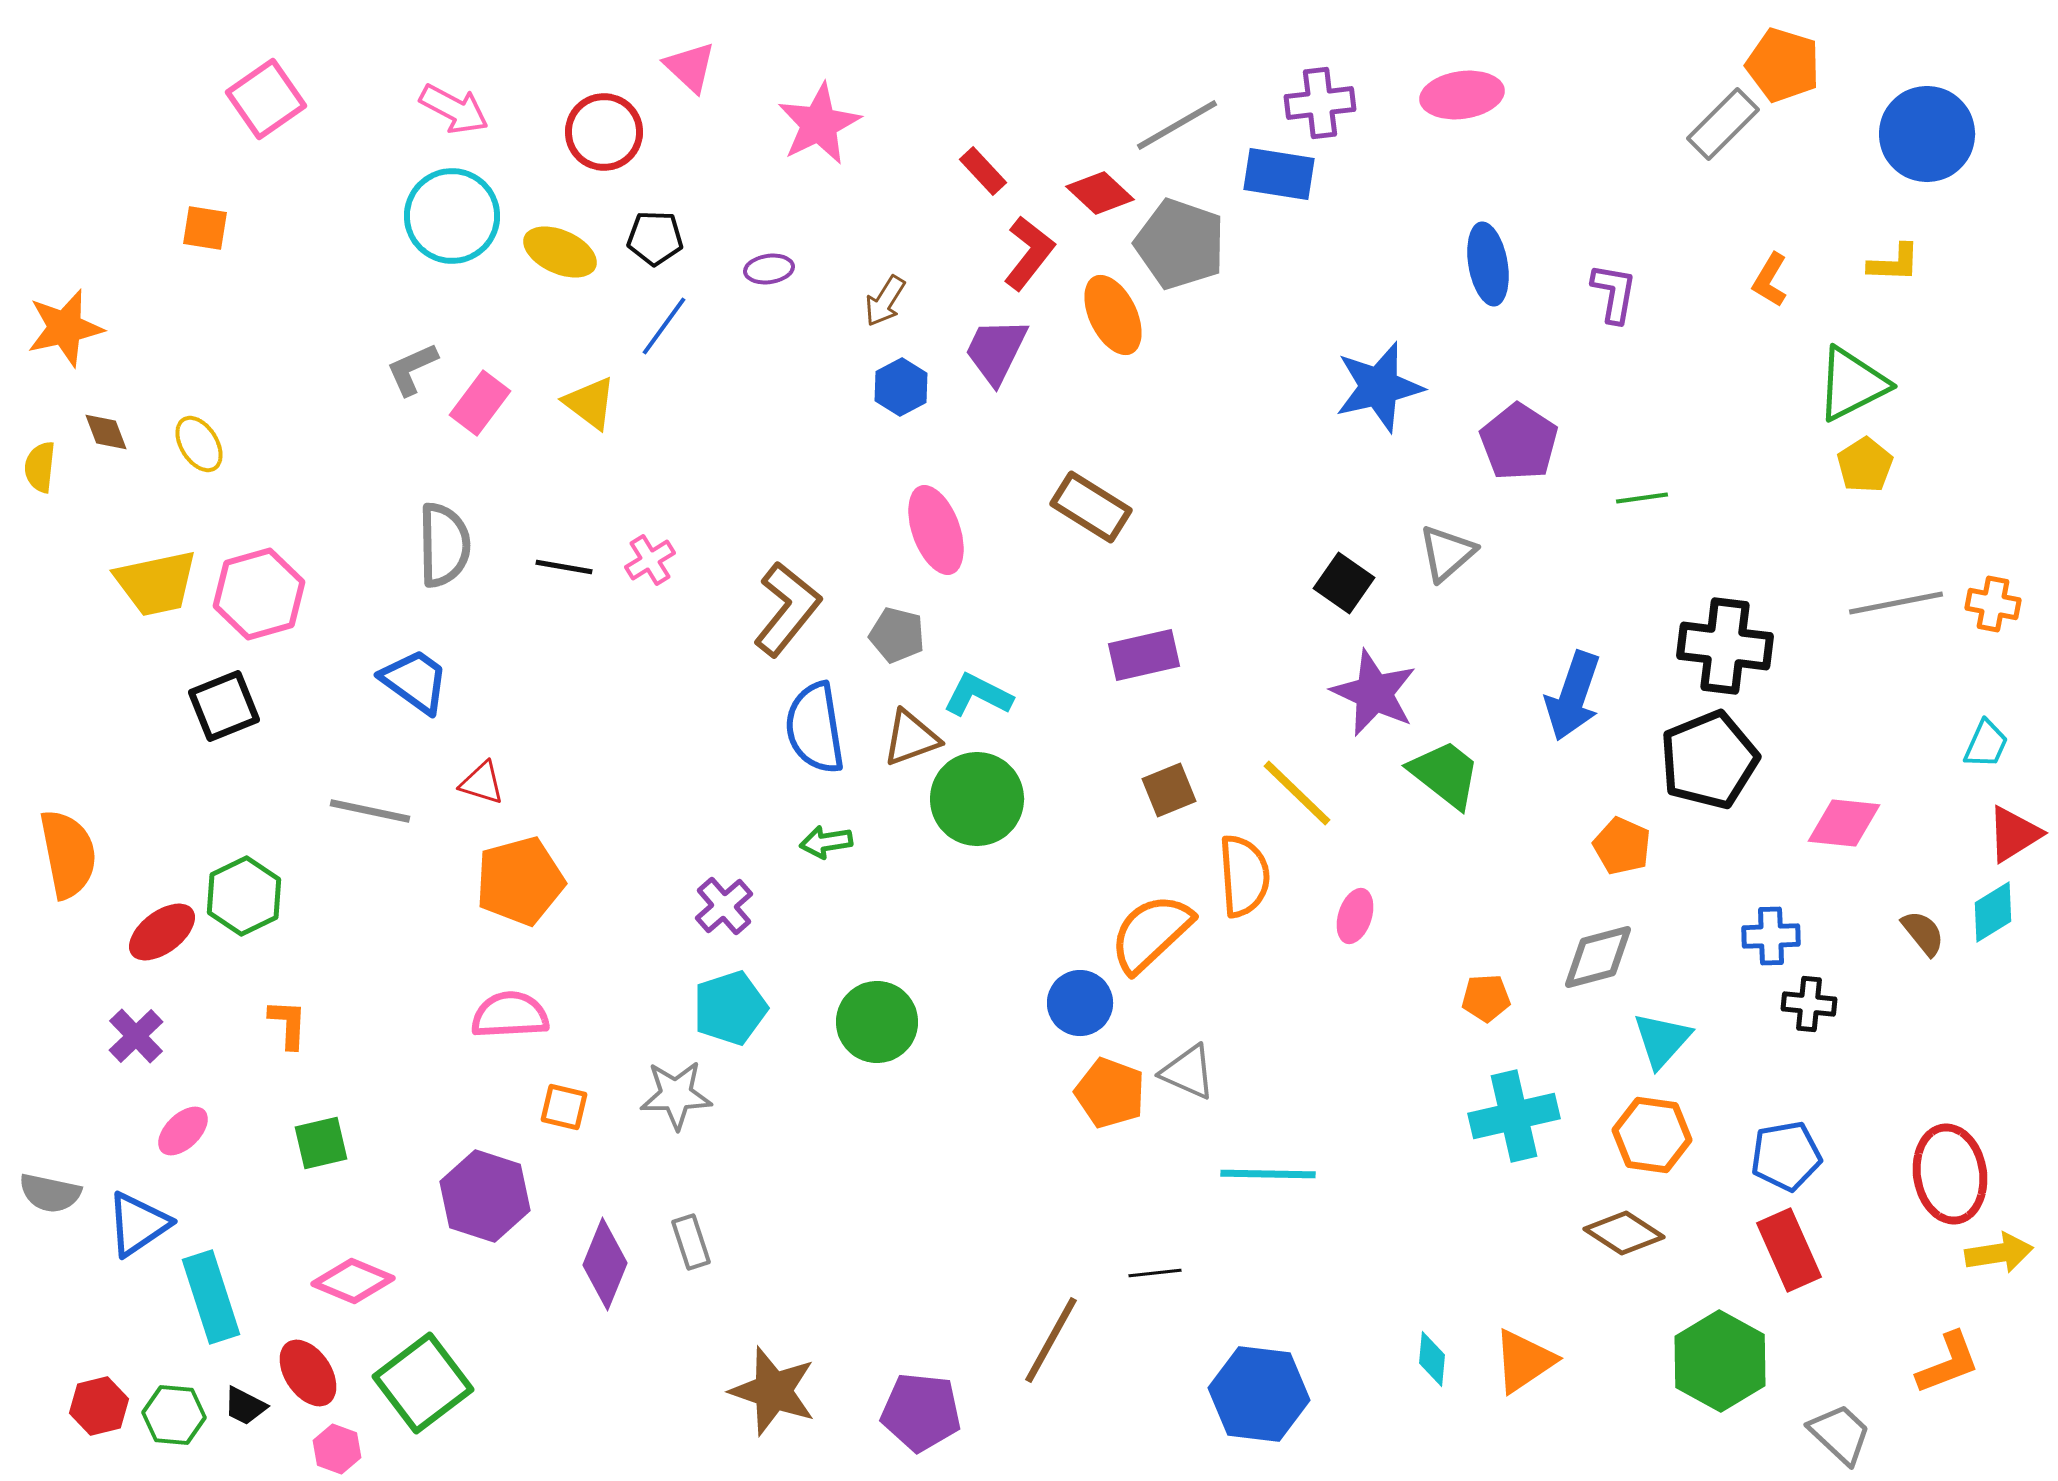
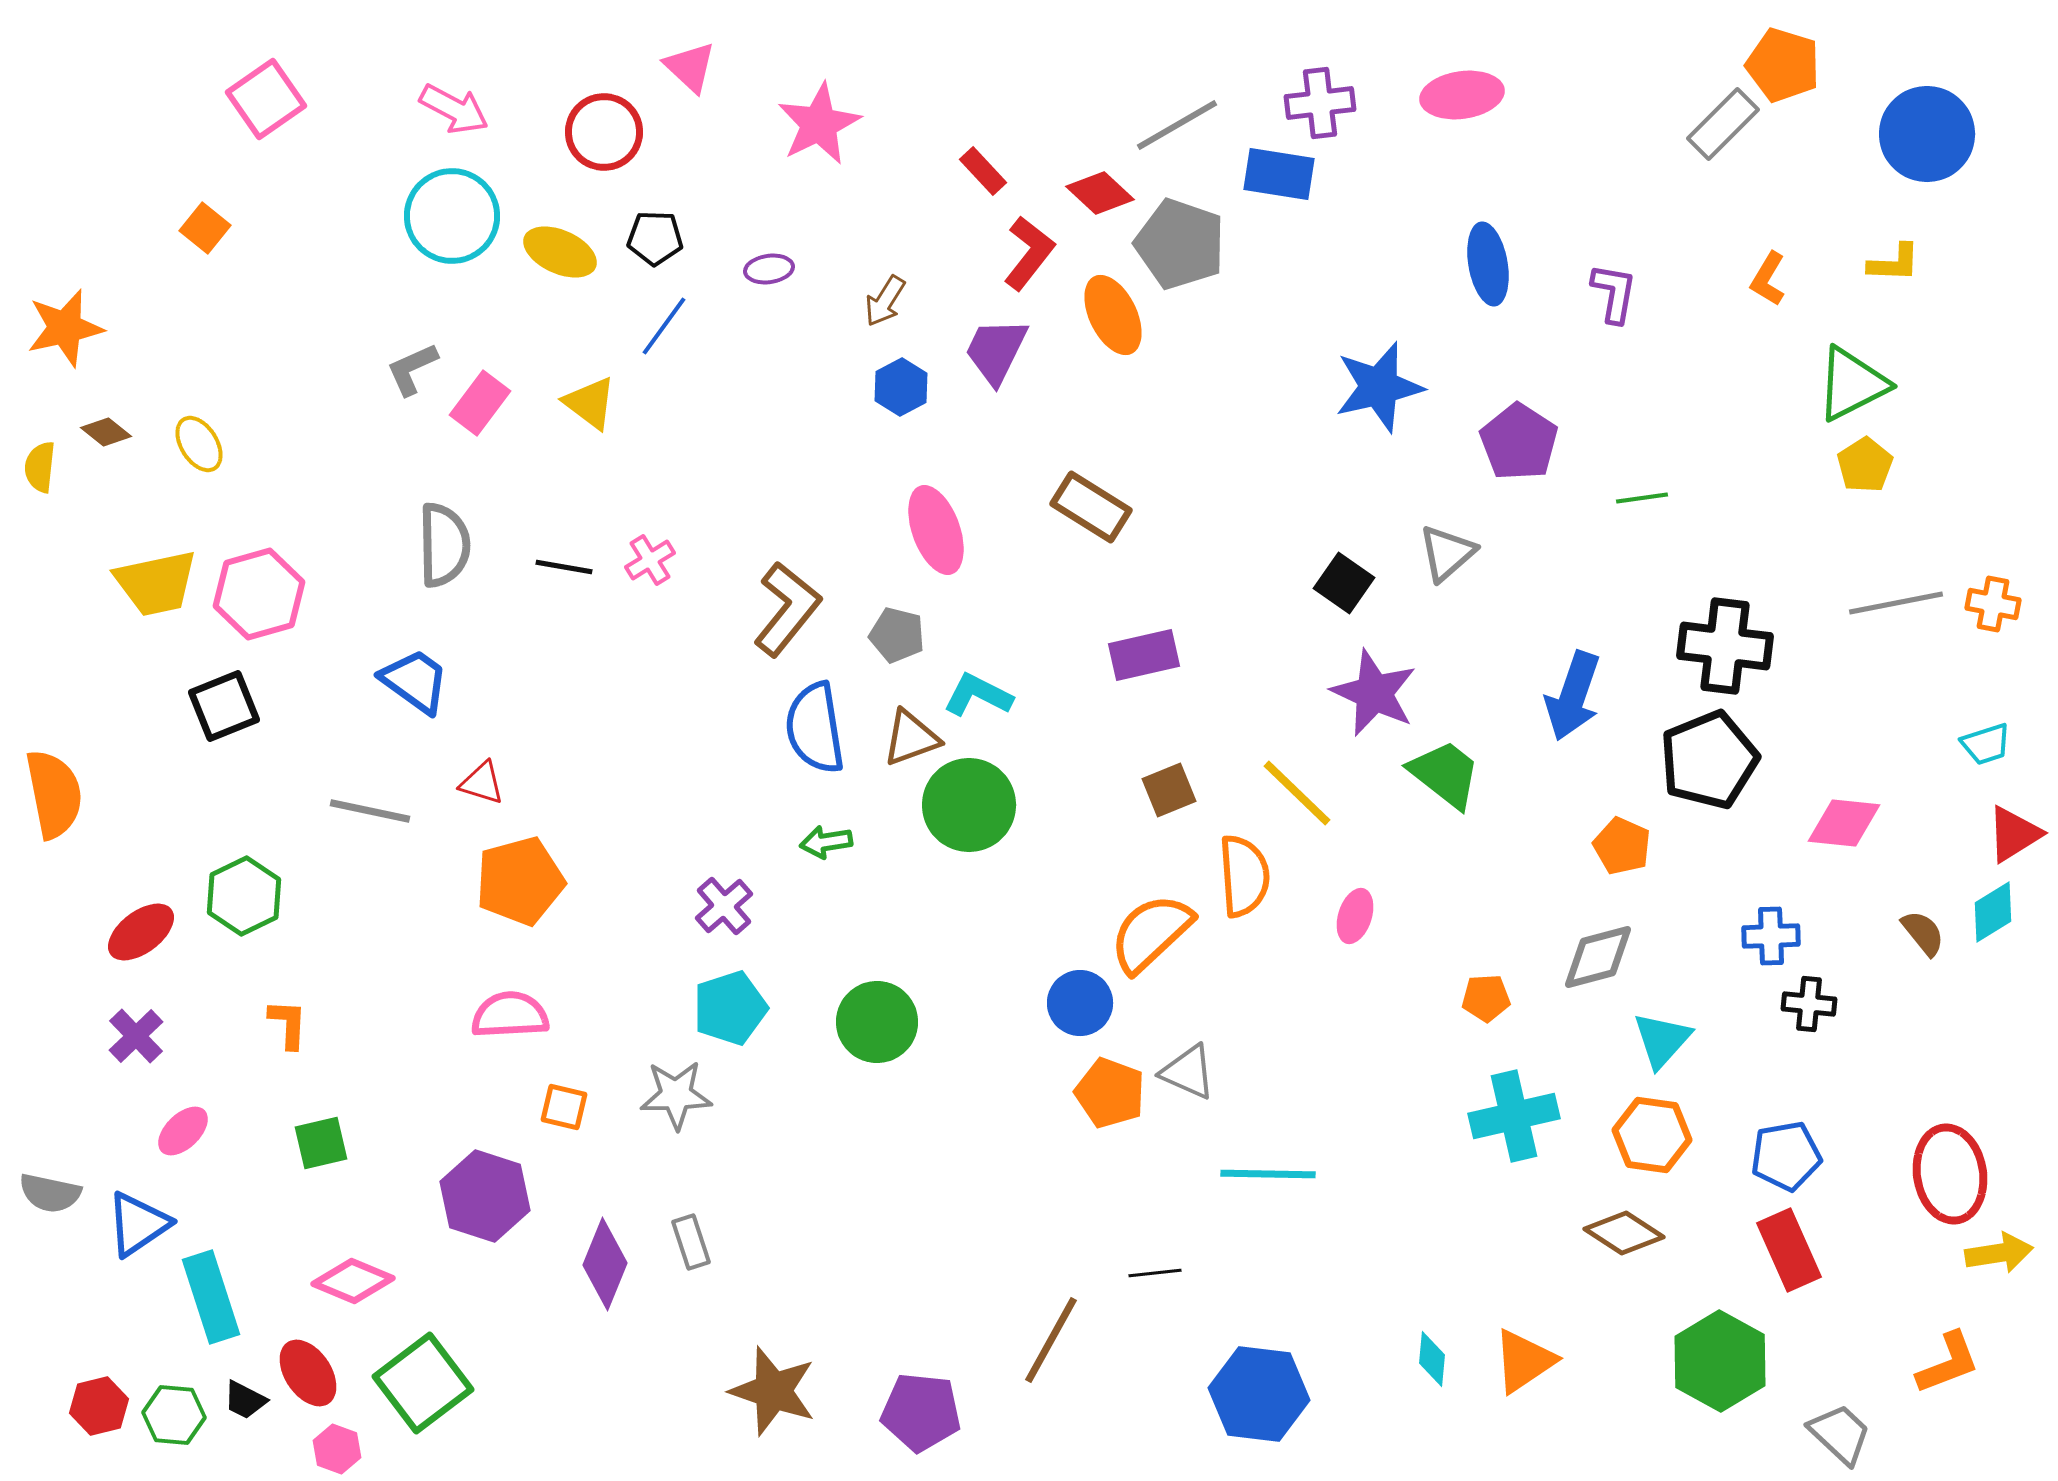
orange square at (205, 228): rotated 30 degrees clockwise
orange L-shape at (1770, 280): moved 2 px left, 1 px up
brown diamond at (106, 432): rotated 30 degrees counterclockwise
cyan trapezoid at (1986, 744): rotated 48 degrees clockwise
green circle at (977, 799): moved 8 px left, 6 px down
orange semicircle at (68, 854): moved 14 px left, 60 px up
red ellipse at (162, 932): moved 21 px left
black trapezoid at (245, 1406): moved 6 px up
